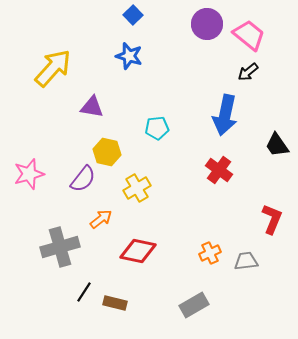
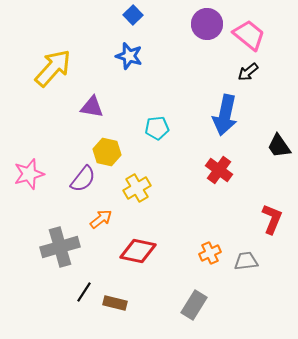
black trapezoid: moved 2 px right, 1 px down
gray rectangle: rotated 28 degrees counterclockwise
